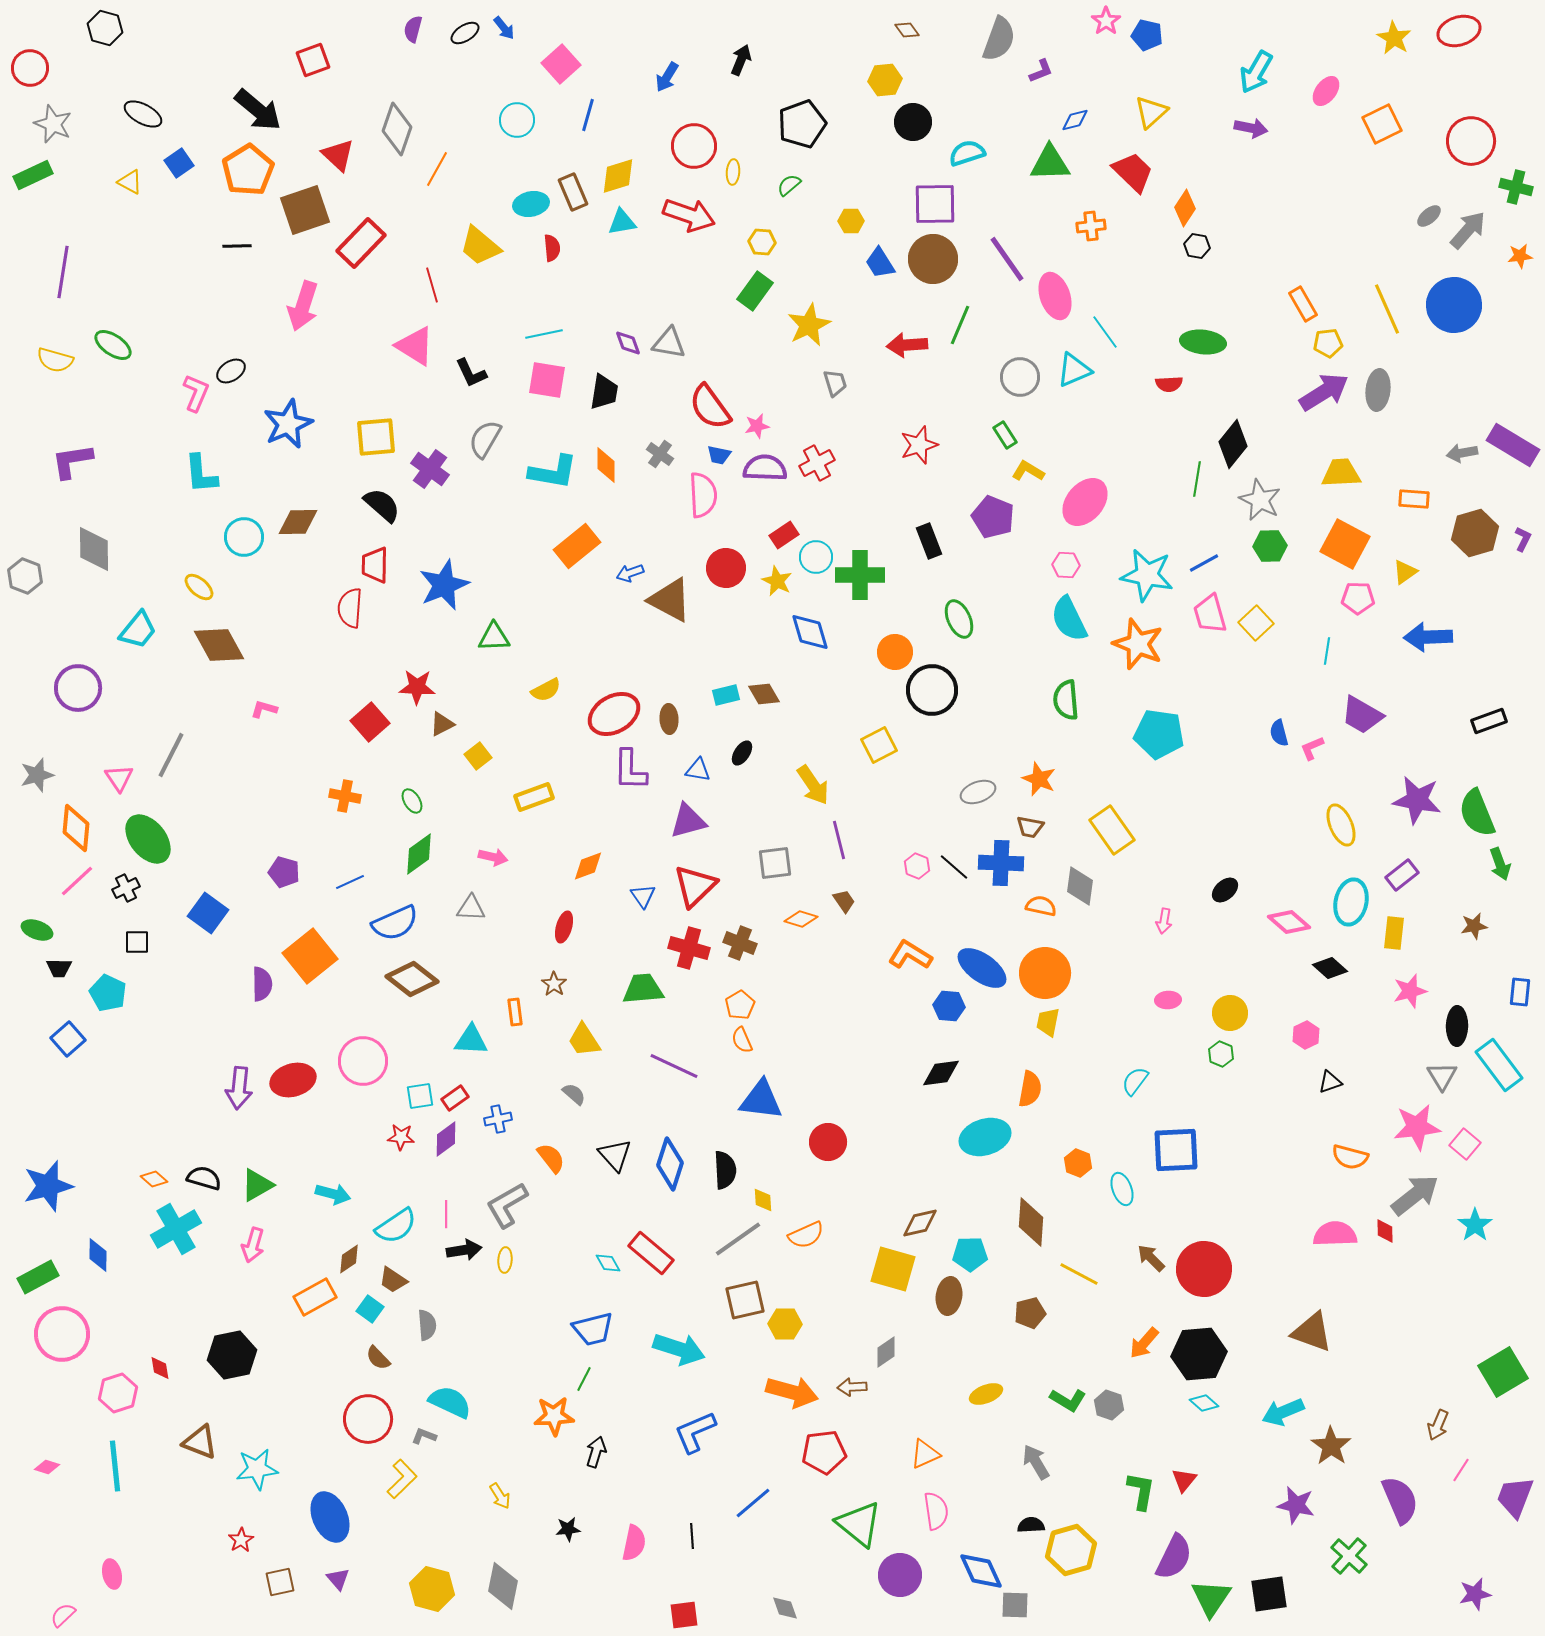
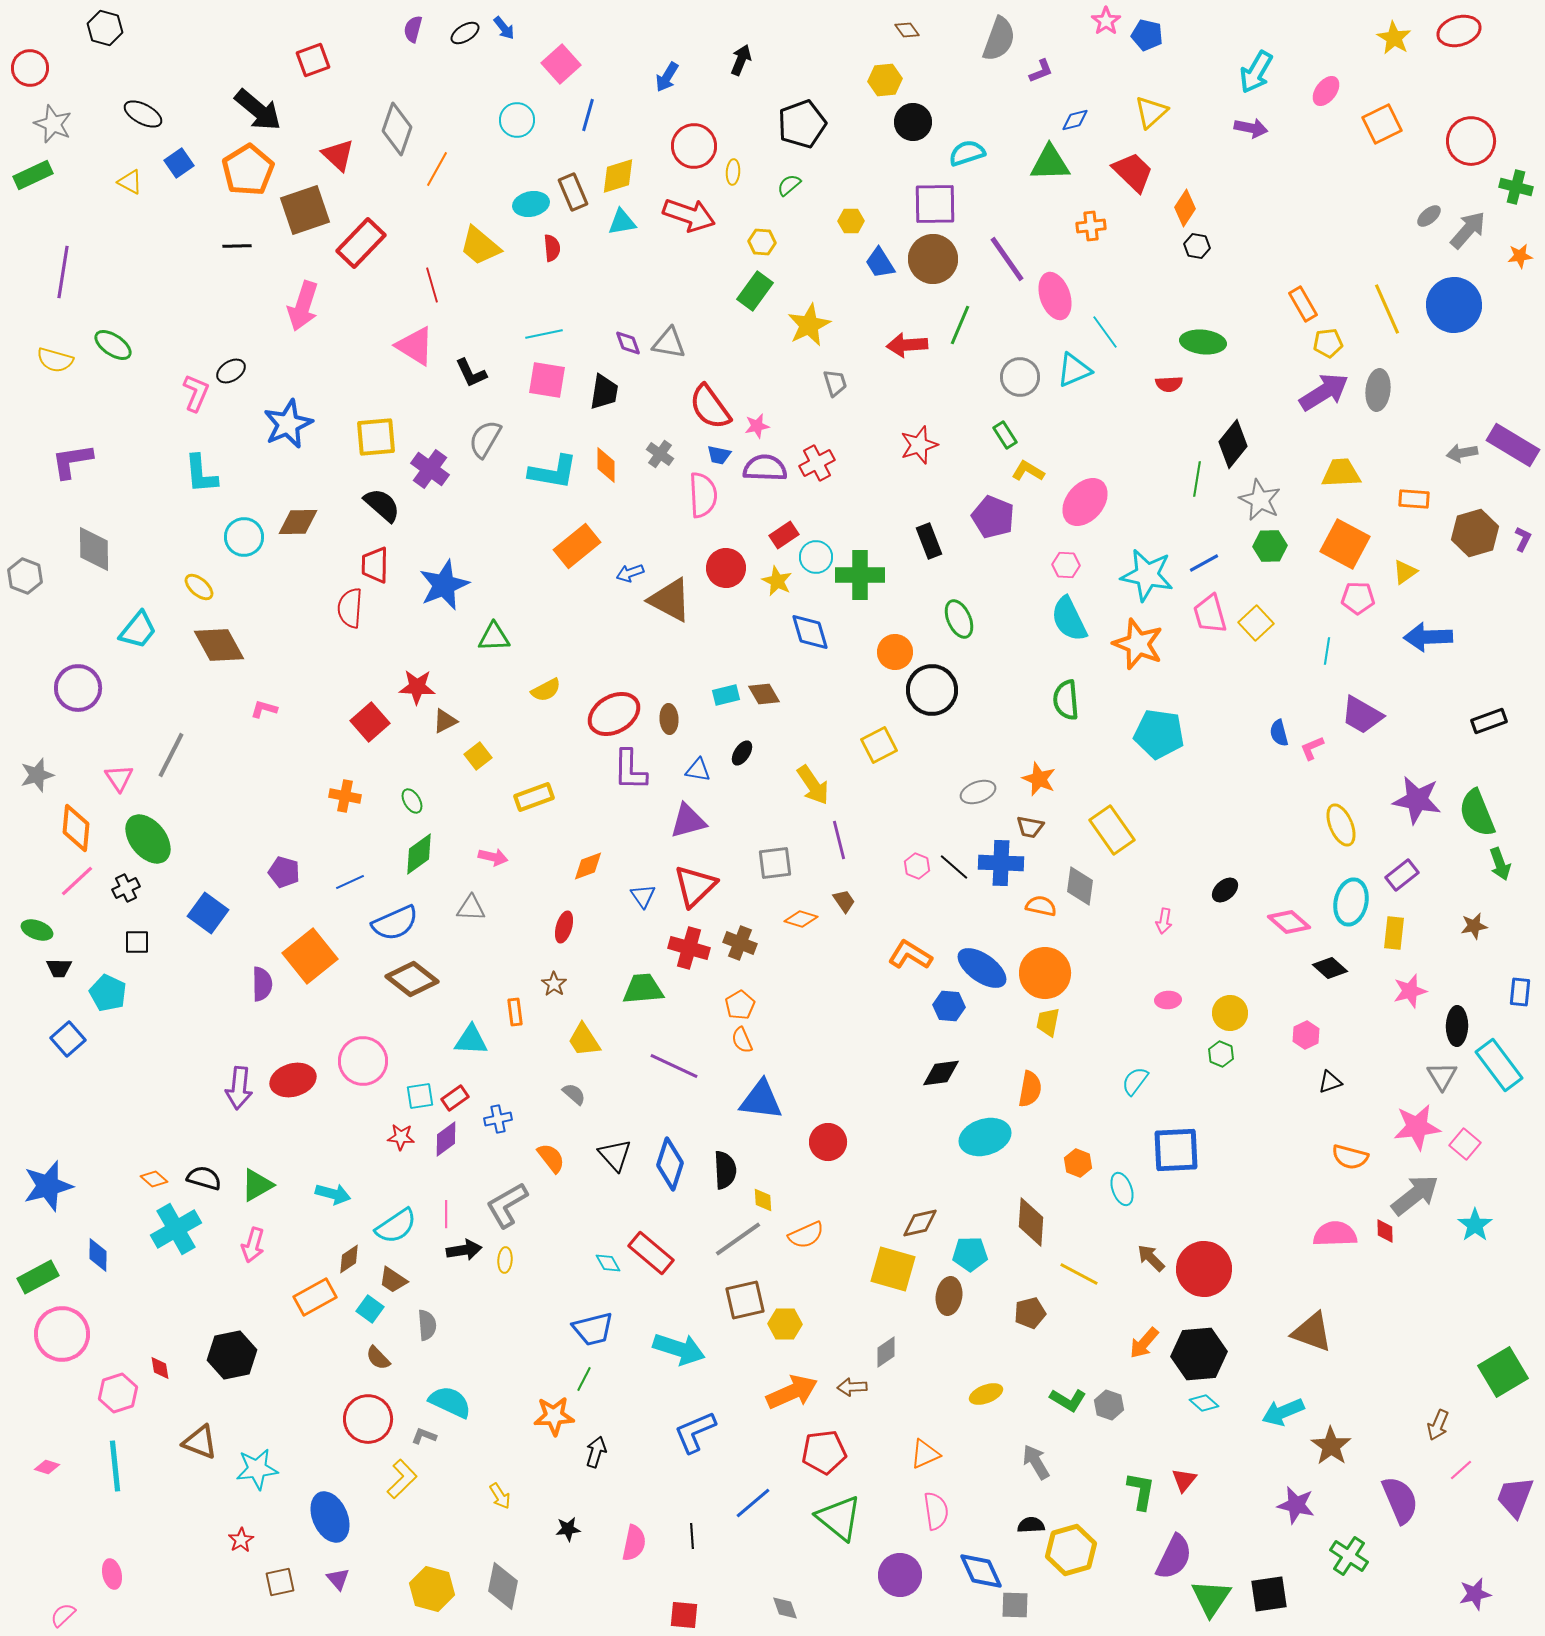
brown triangle at (442, 724): moved 3 px right, 3 px up
orange arrow at (792, 1392): rotated 39 degrees counterclockwise
pink line at (1461, 1470): rotated 15 degrees clockwise
green triangle at (859, 1524): moved 20 px left, 6 px up
green cross at (1349, 1556): rotated 9 degrees counterclockwise
red square at (684, 1615): rotated 12 degrees clockwise
